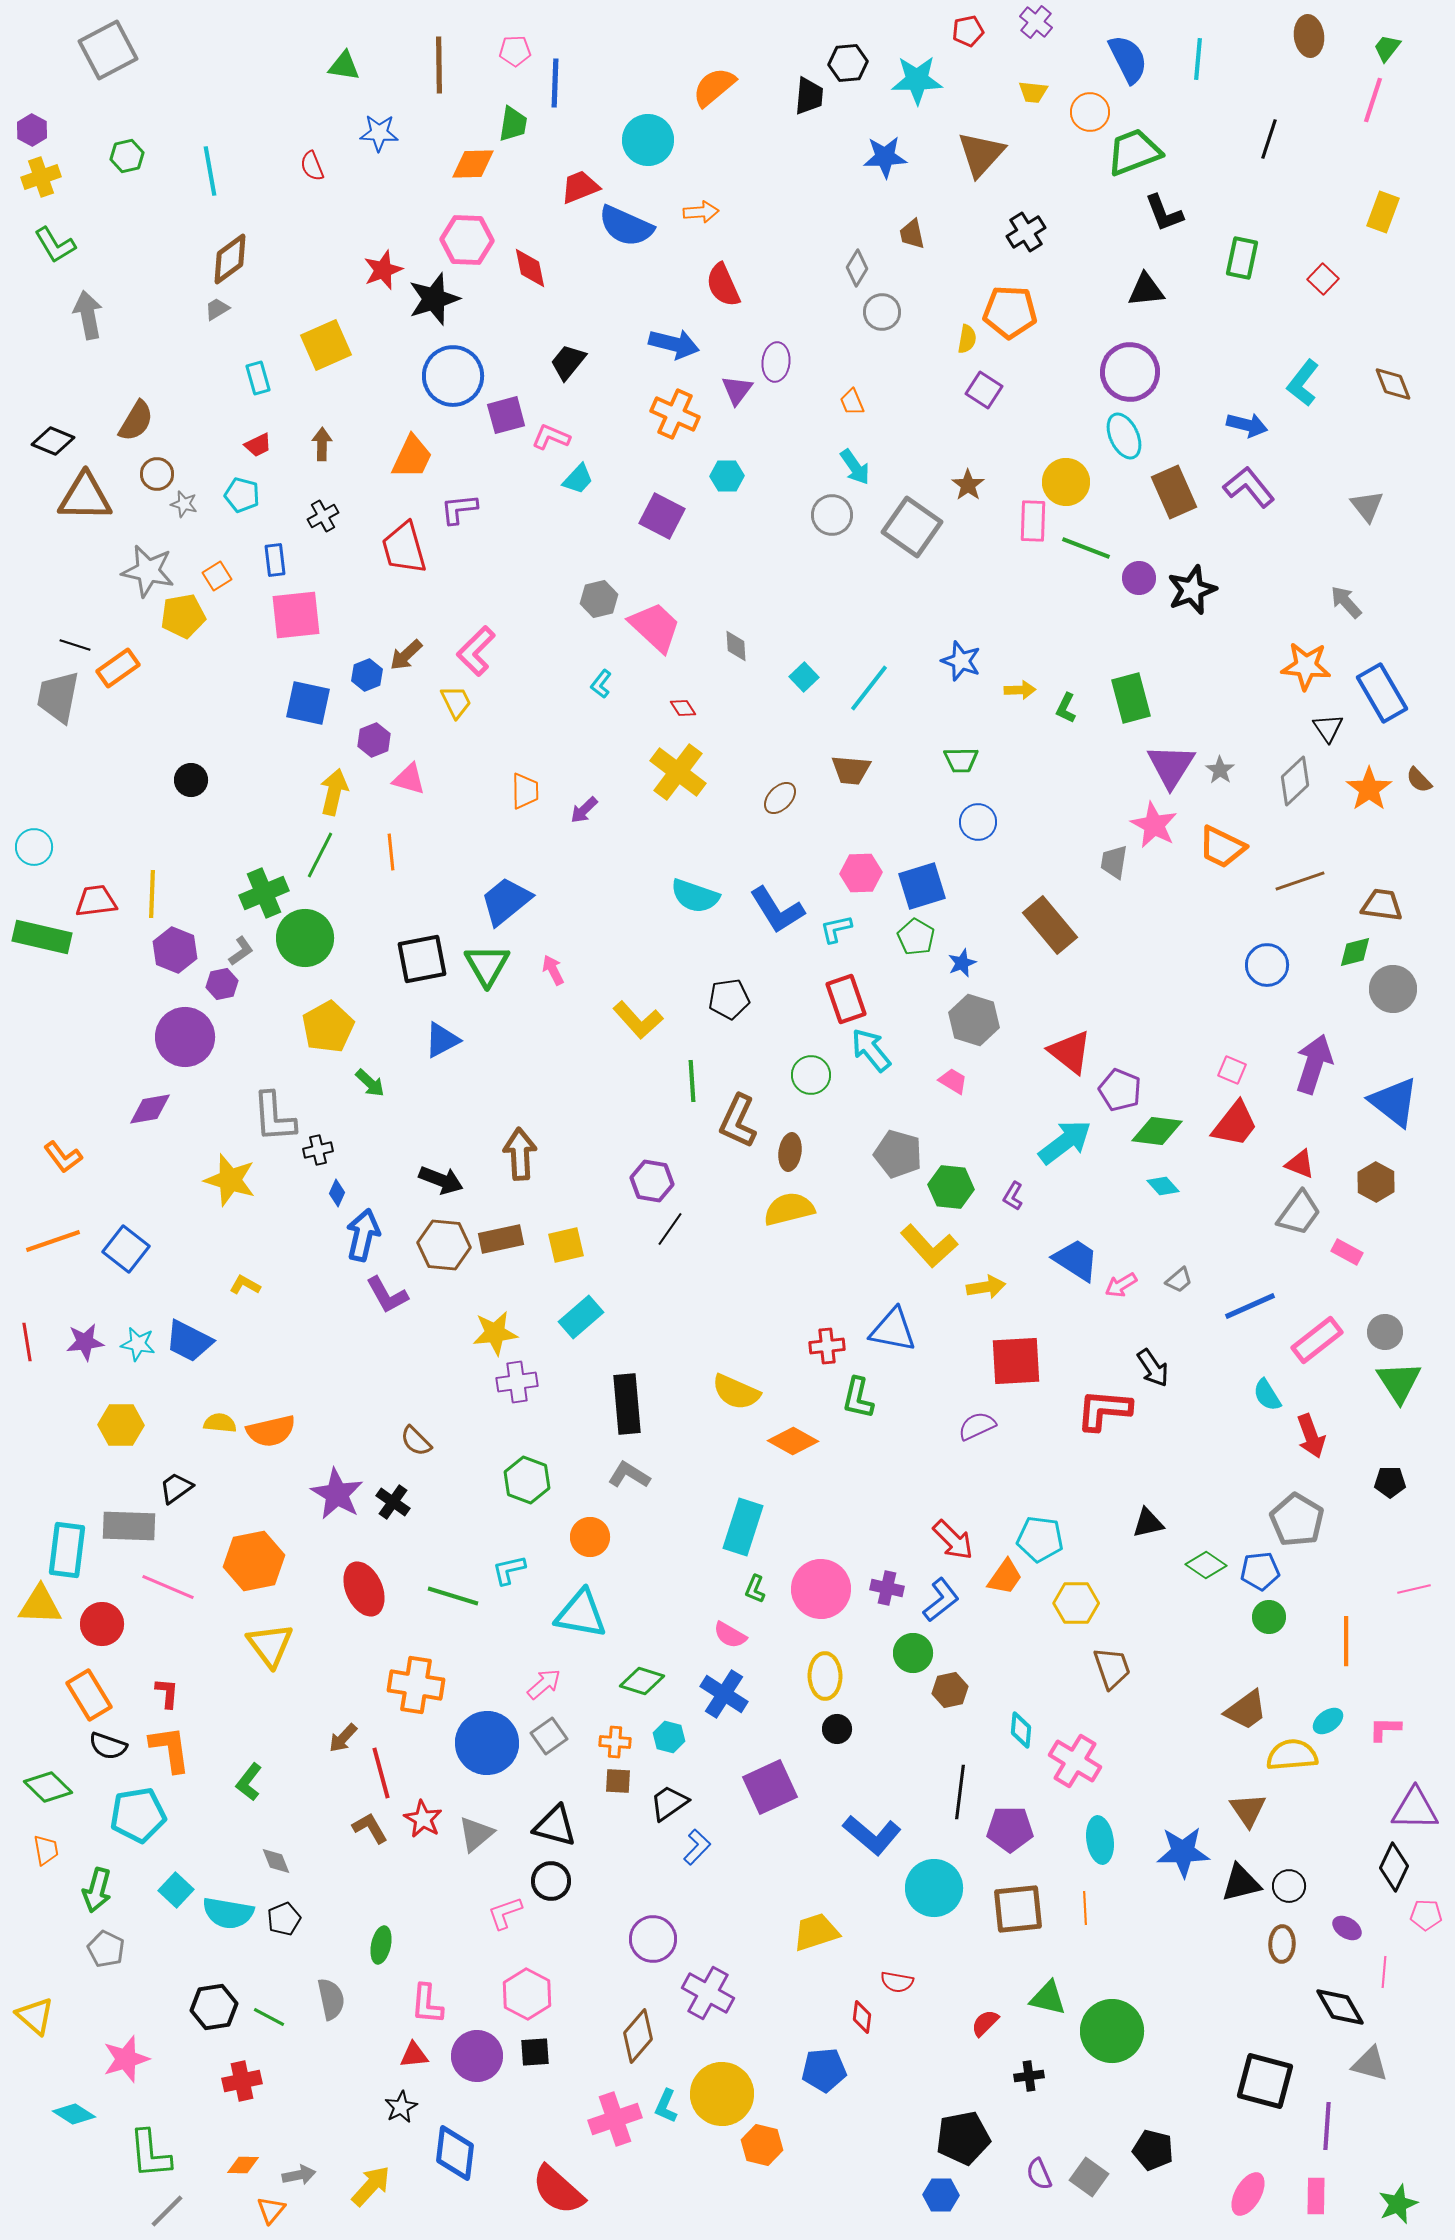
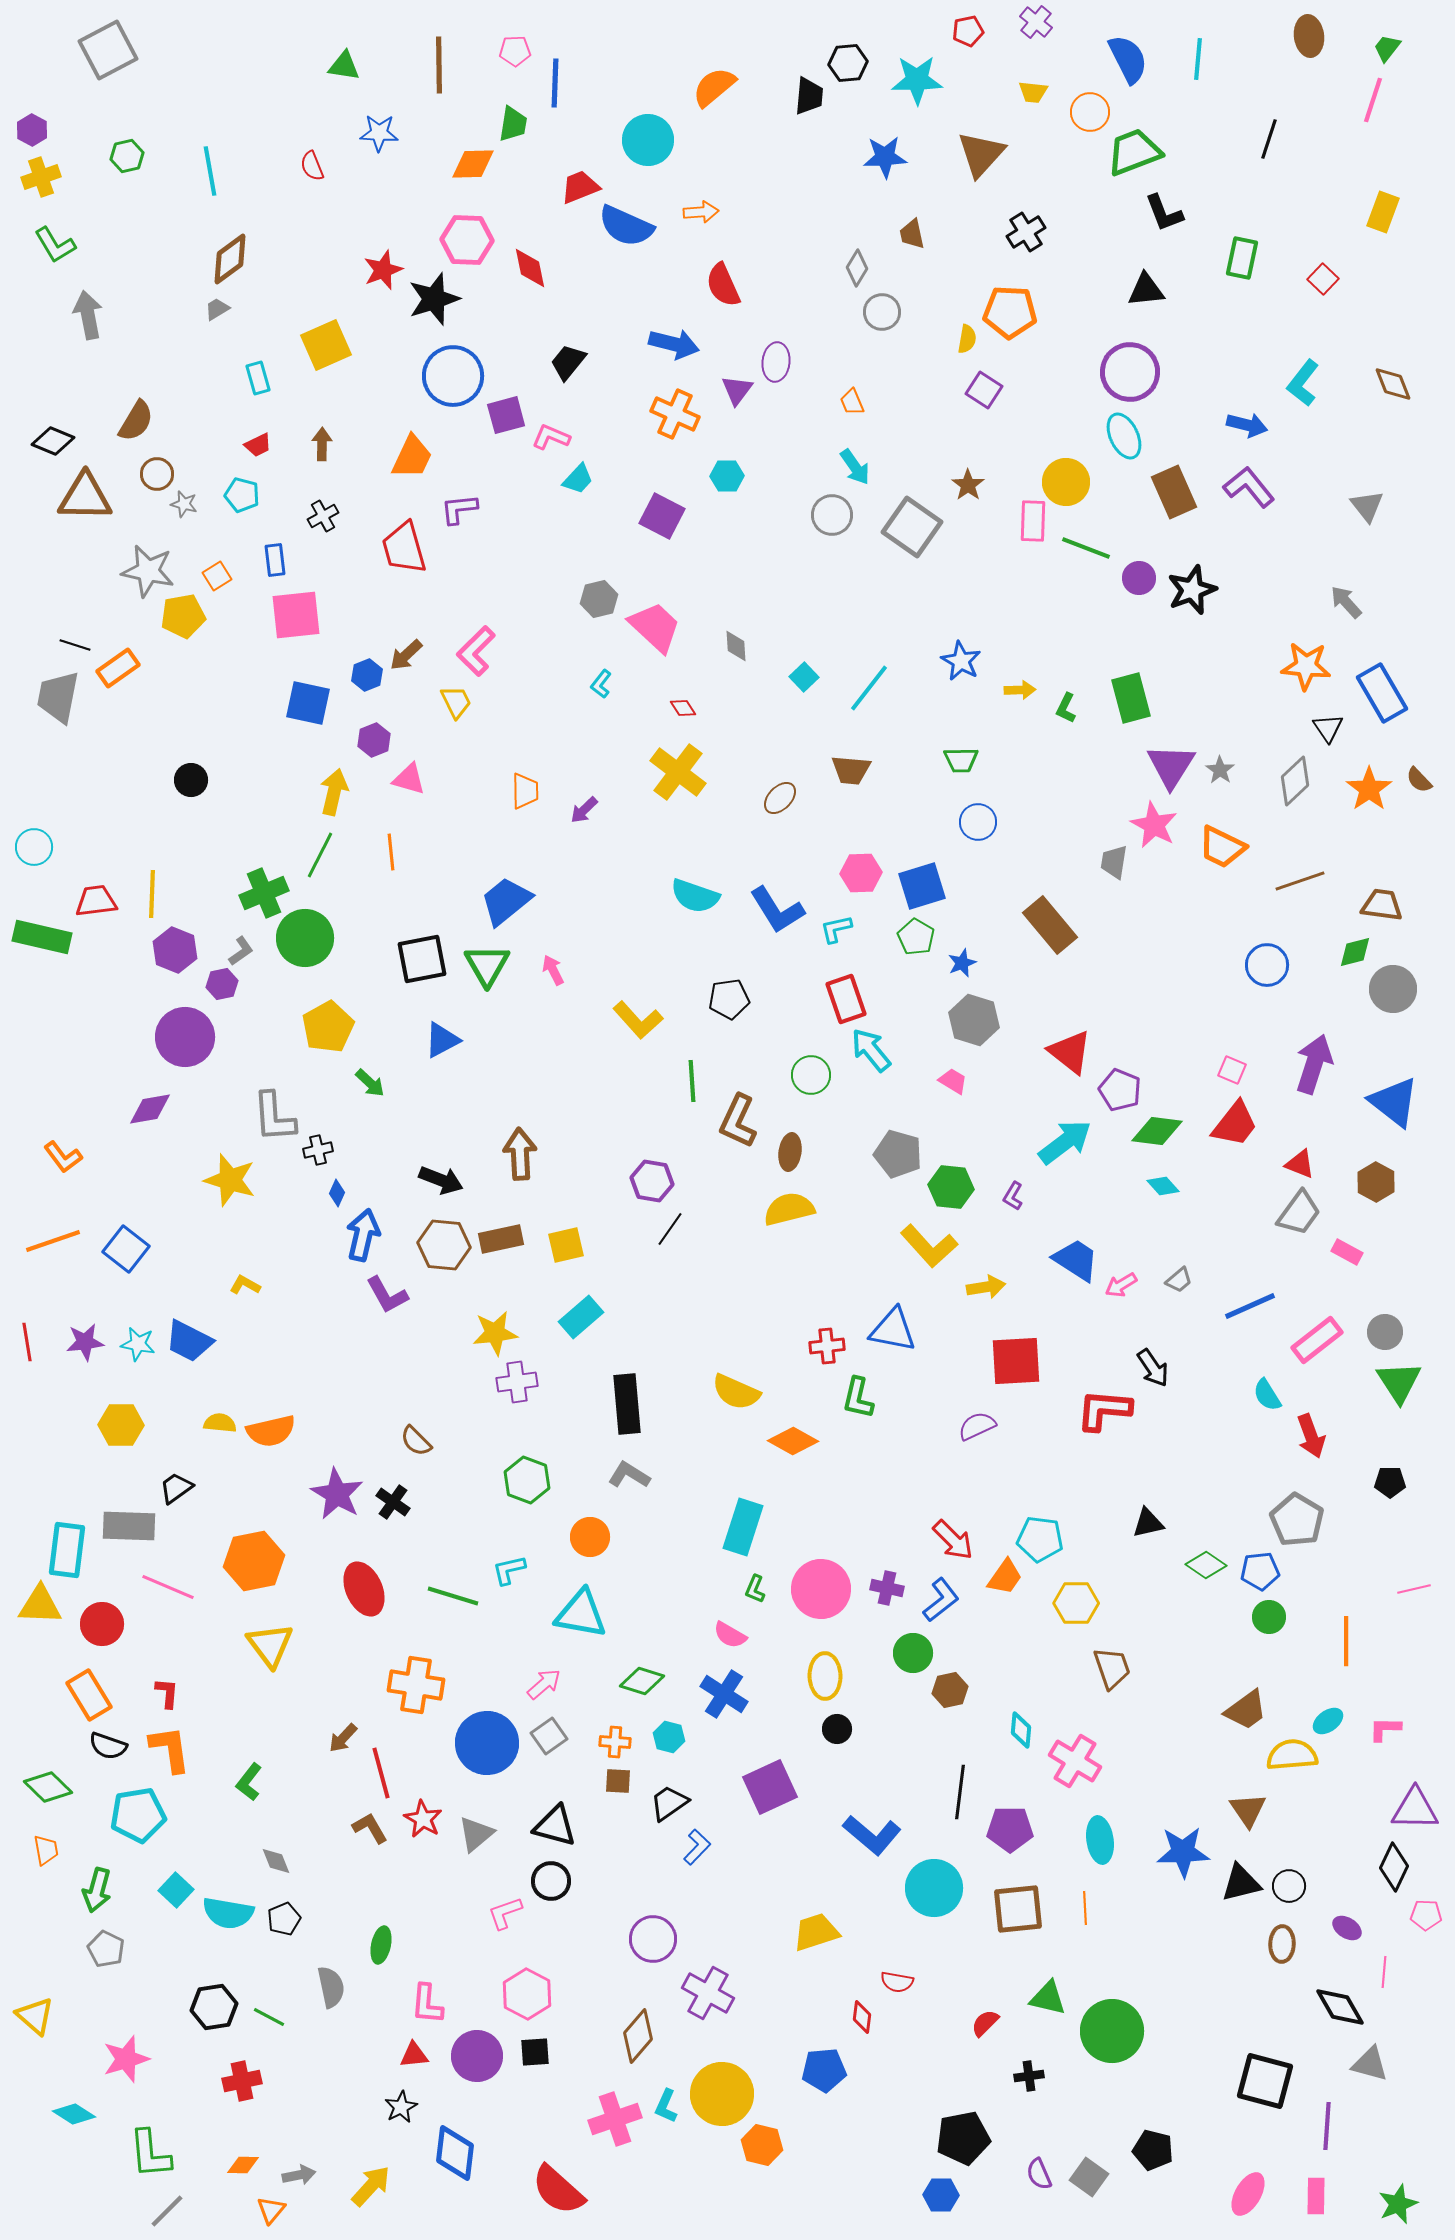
blue star at (961, 661): rotated 9 degrees clockwise
gray semicircle at (331, 1999): moved 12 px up
